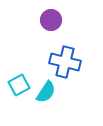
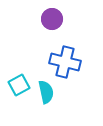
purple circle: moved 1 px right, 1 px up
cyan semicircle: rotated 45 degrees counterclockwise
